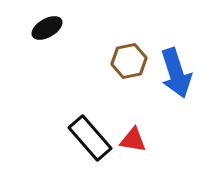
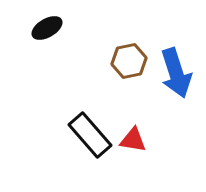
black rectangle: moved 3 px up
